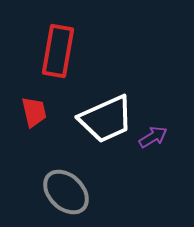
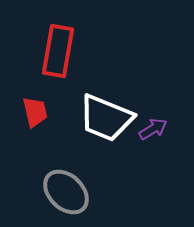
red trapezoid: moved 1 px right
white trapezoid: moved 1 px up; rotated 46 degrees clockwise
purple arrow: moved 8 px up
